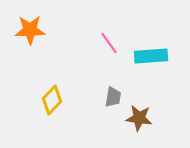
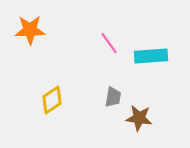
yellow diamond: rotated 12 degrees clockwise
